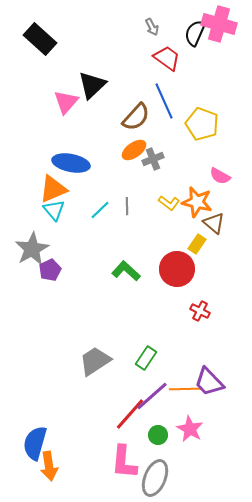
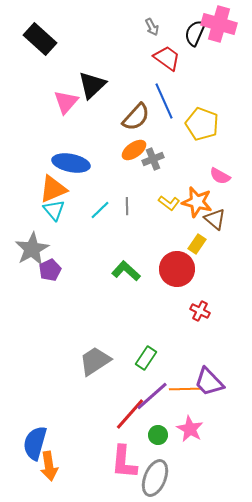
brown triangle: moved 1 px right, 4 px up
